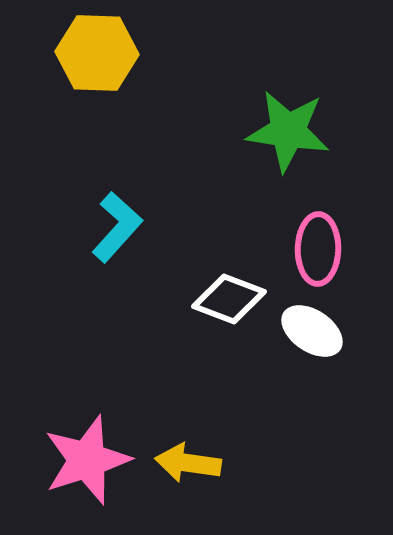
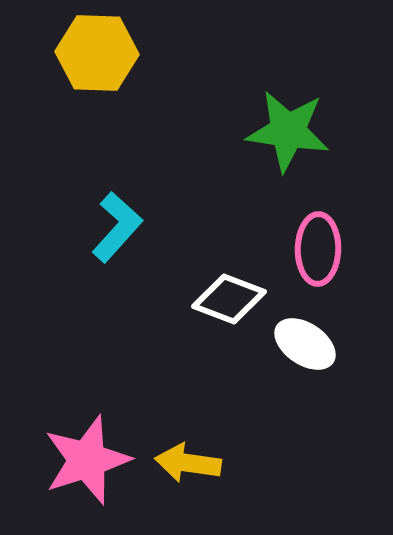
white ellipse: moved 7 px left, 13 px down
